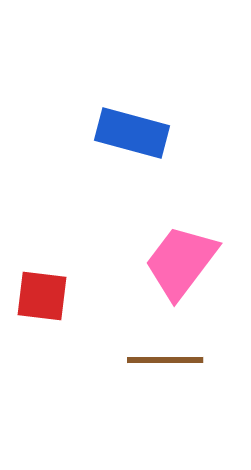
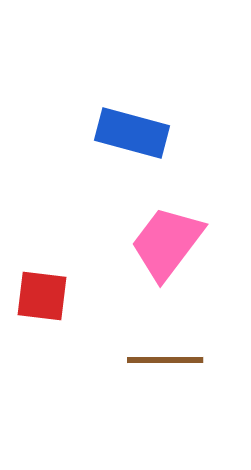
pink trapezoid: moved 14 px left, 19 px up
